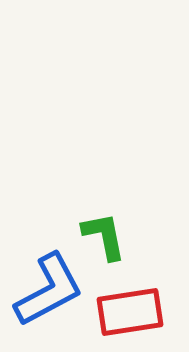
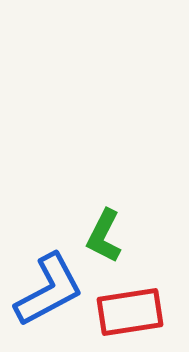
green L-shape: rotated 142 degrees counterclockwise
